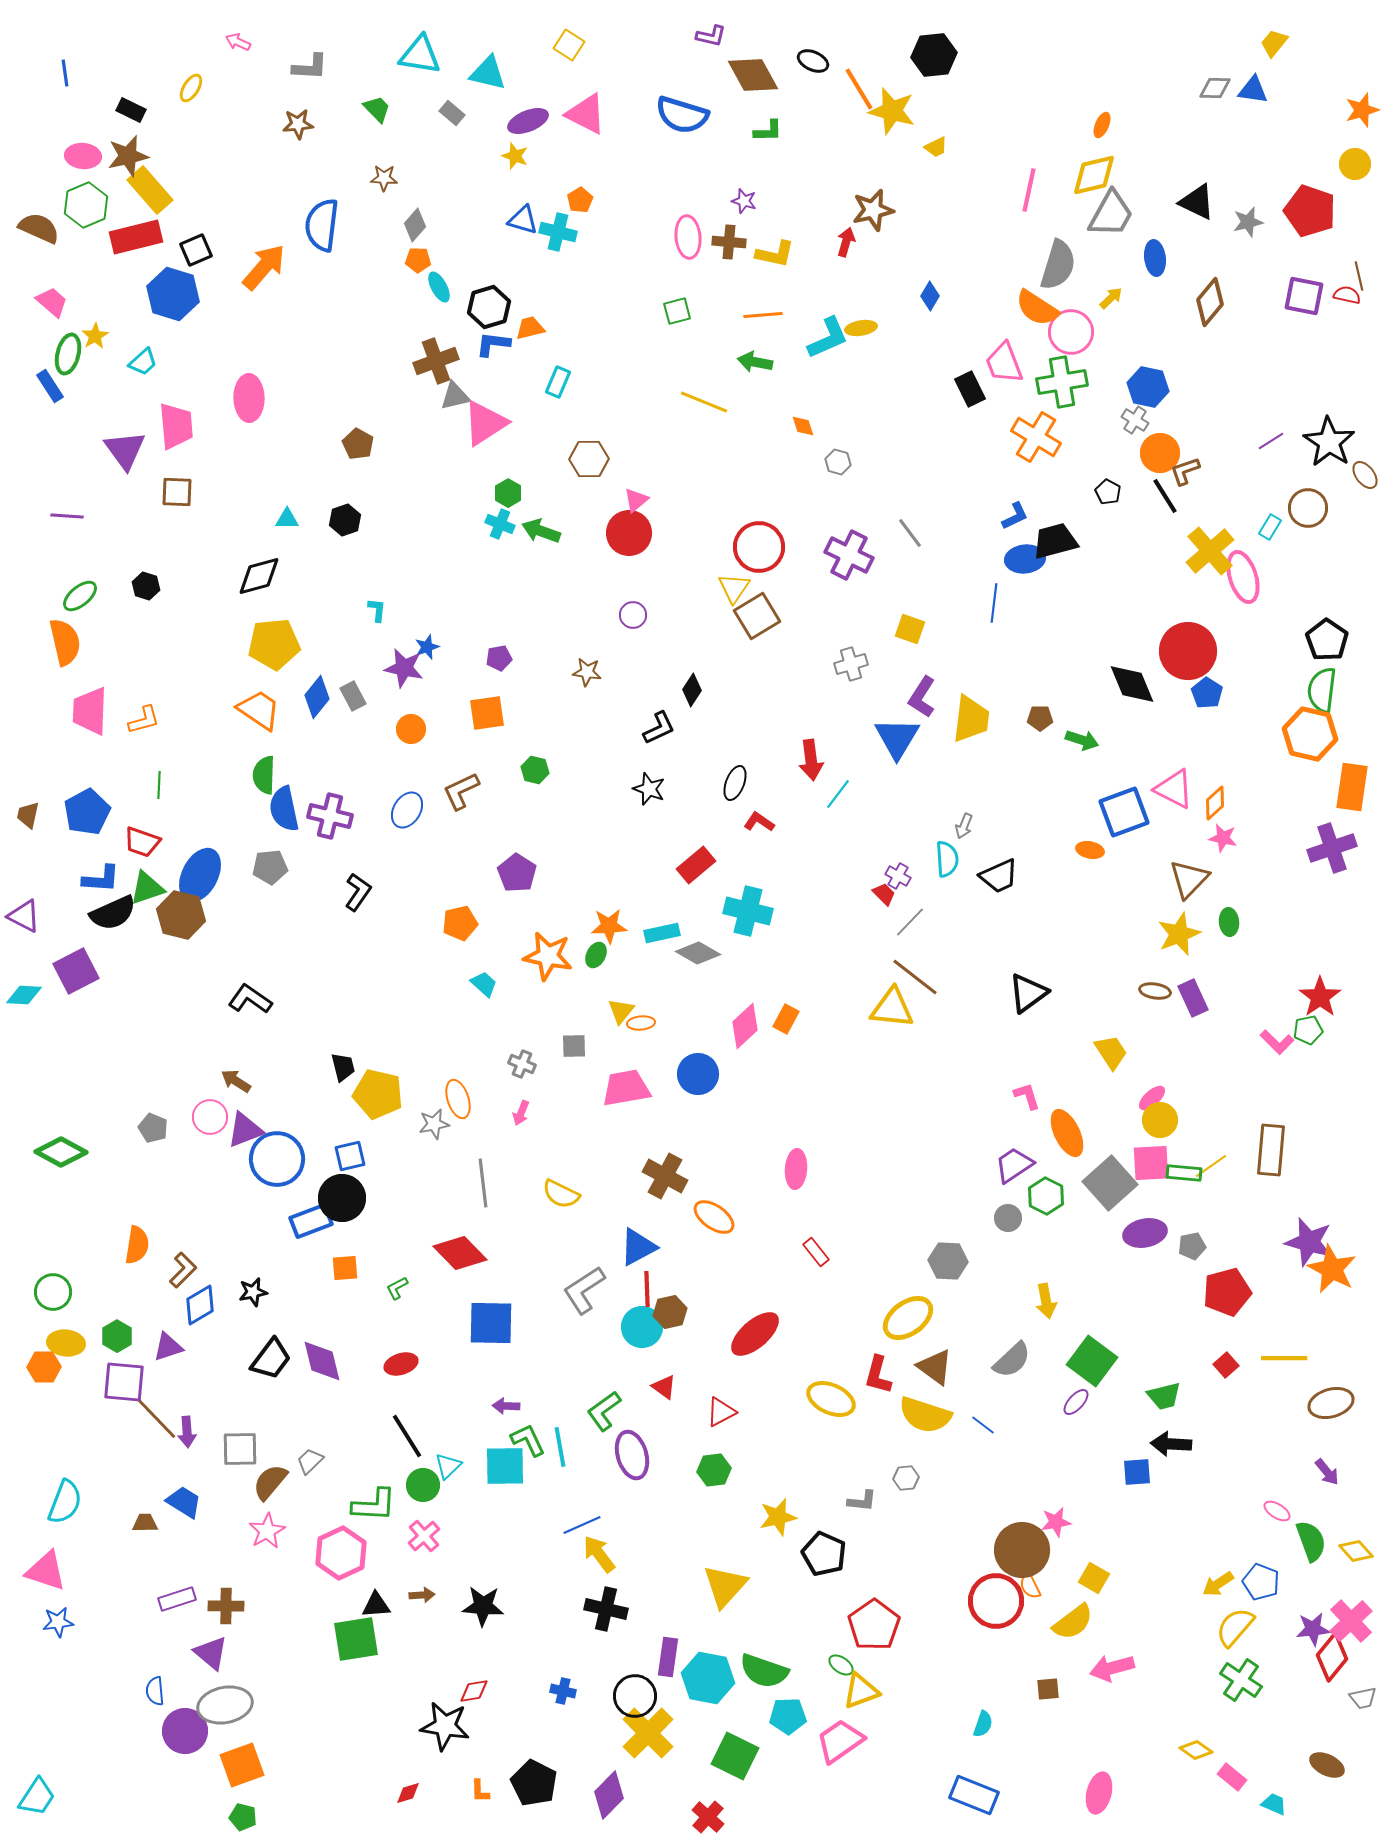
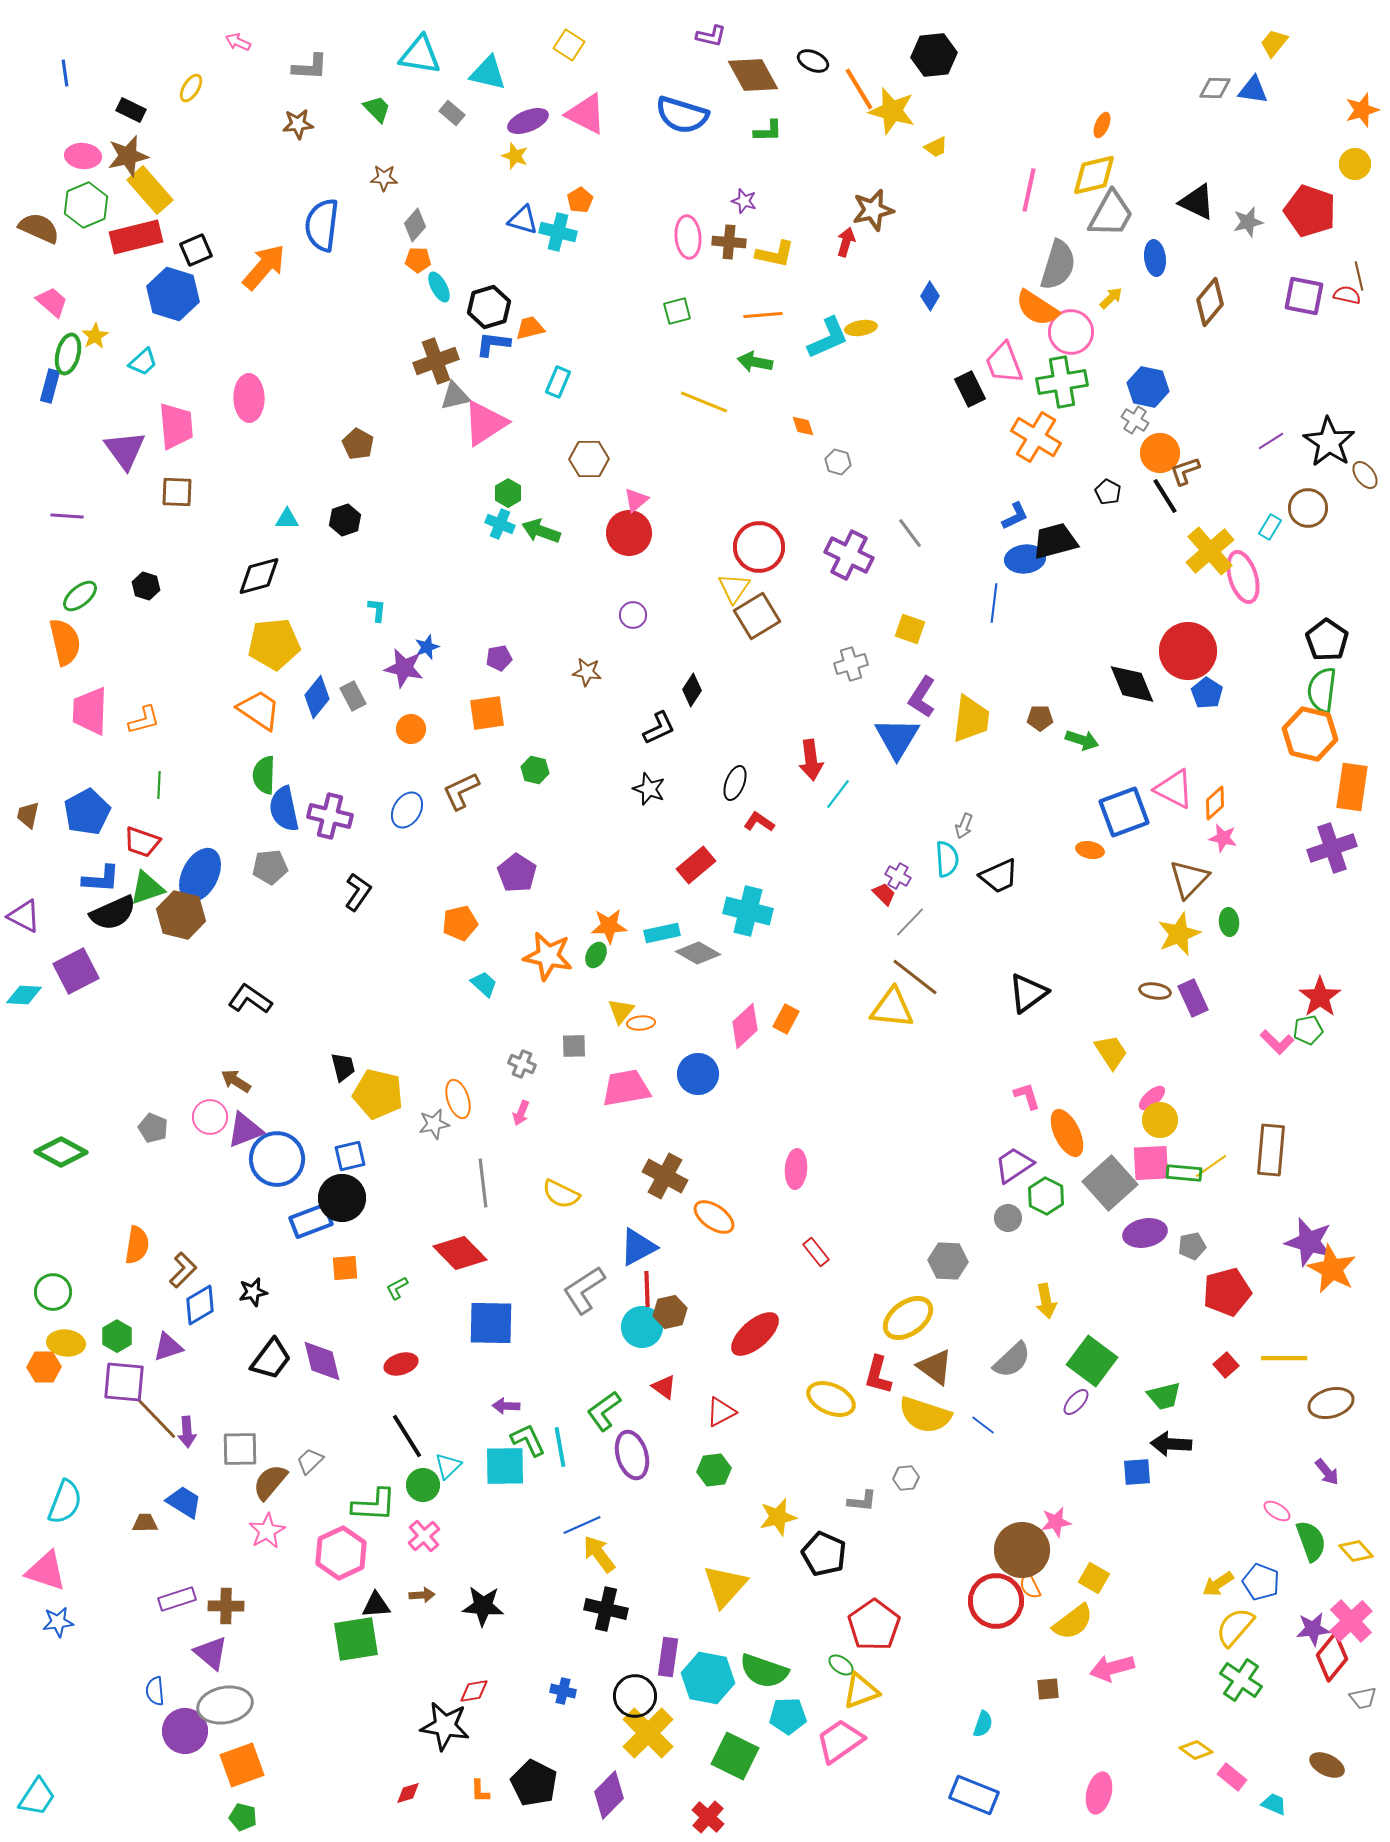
blue rectangle at (50, 386): rotated 48 degrees clockwise
